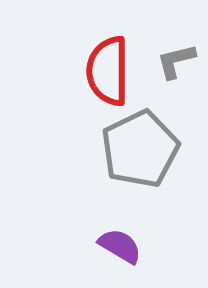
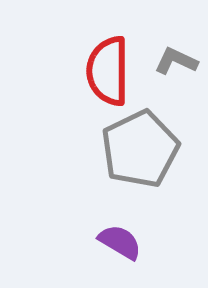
gray L-shape: rotated 39 degrees clockwise
purple semicircle: moved 4 px up
